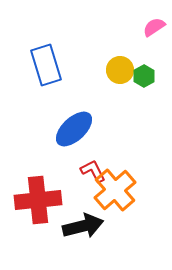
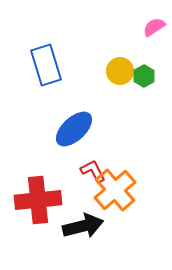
yellow circle: moved 1 px down
